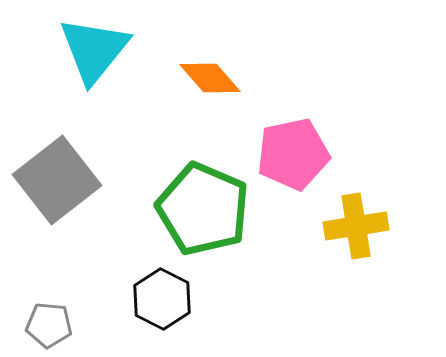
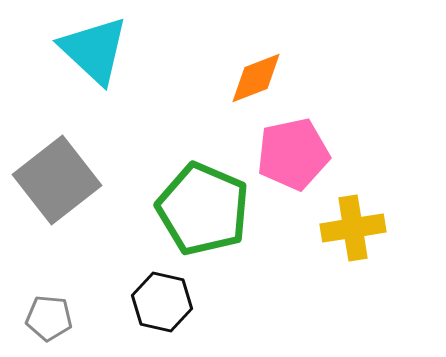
cyan triangle: rotated 26 degrees counterclockwise
orange diamond: moved 46 px right; rotated 70 degrees counterclockwise
yellow cross: moved 3 px left, 2 px down
black hexagon: moved 3 px down; rotated 14 degrees counterclockwise
gray pentagon: moved 7 px up
